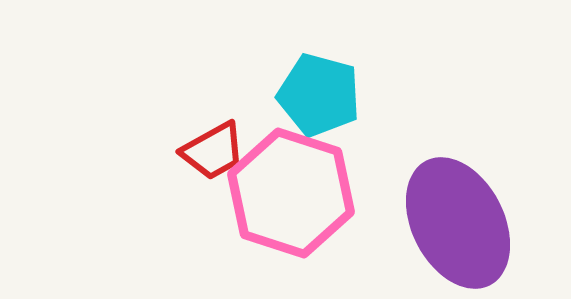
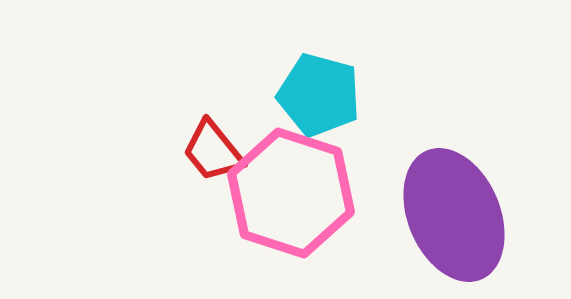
red trapezoid: rotated 80 degrees clockwise
purple ellipse: moved 4 px left, 8 px up; rotated 4 degrees clockwise
